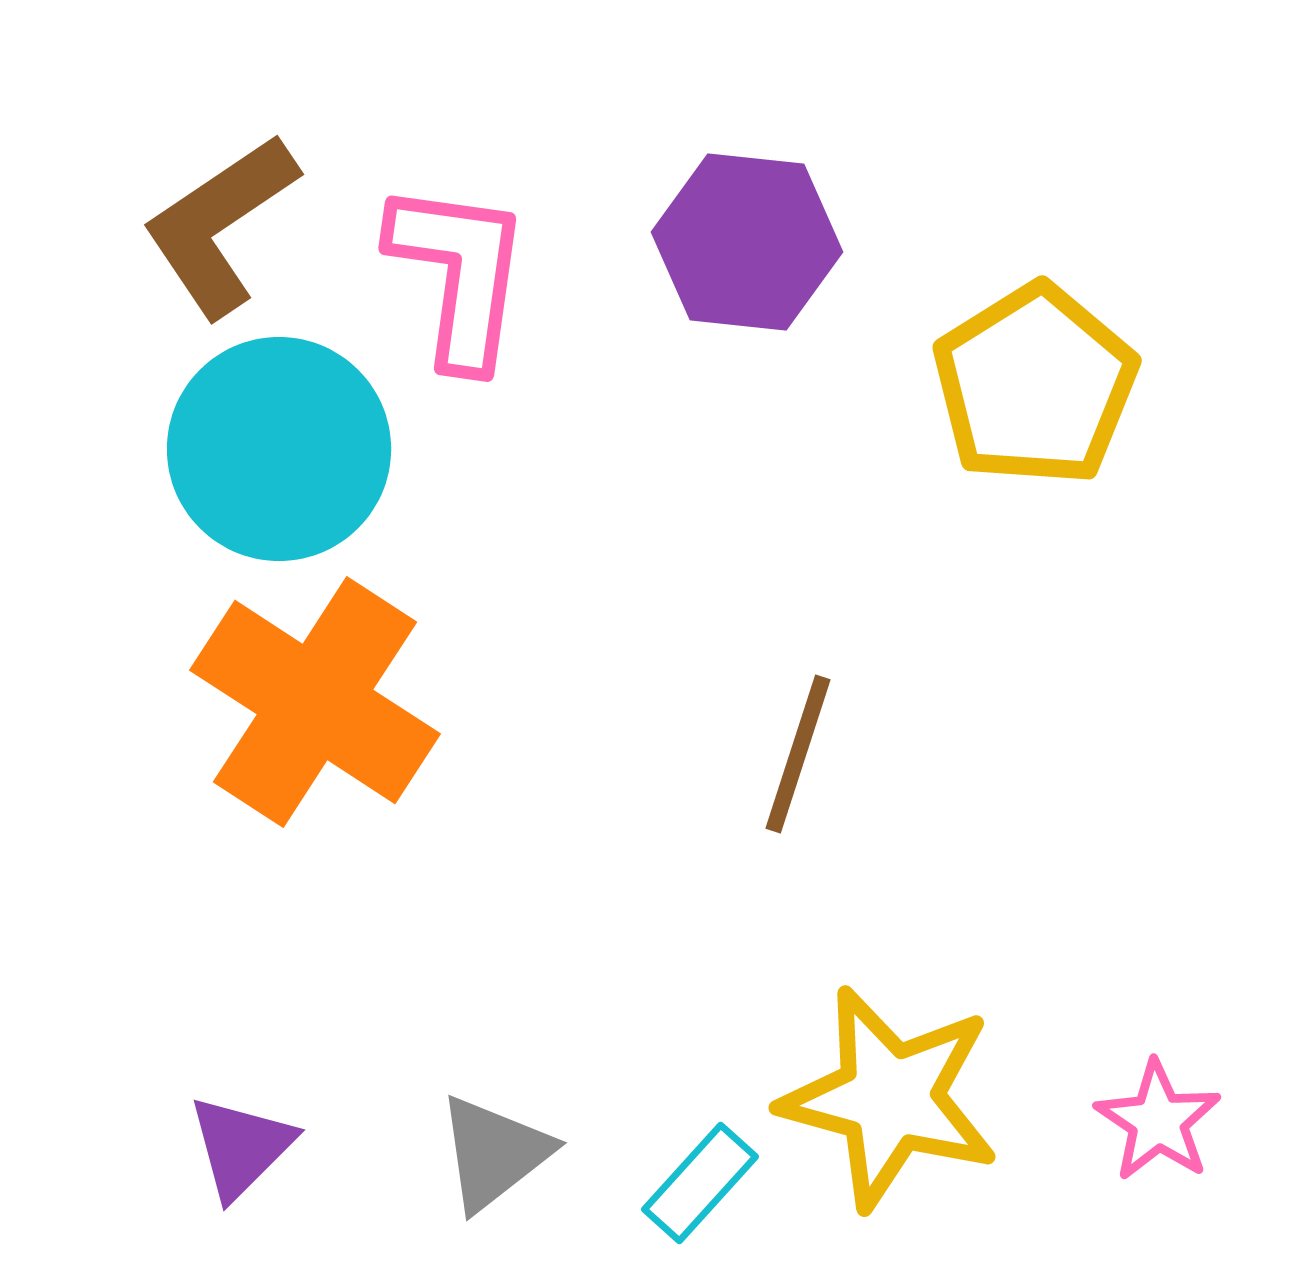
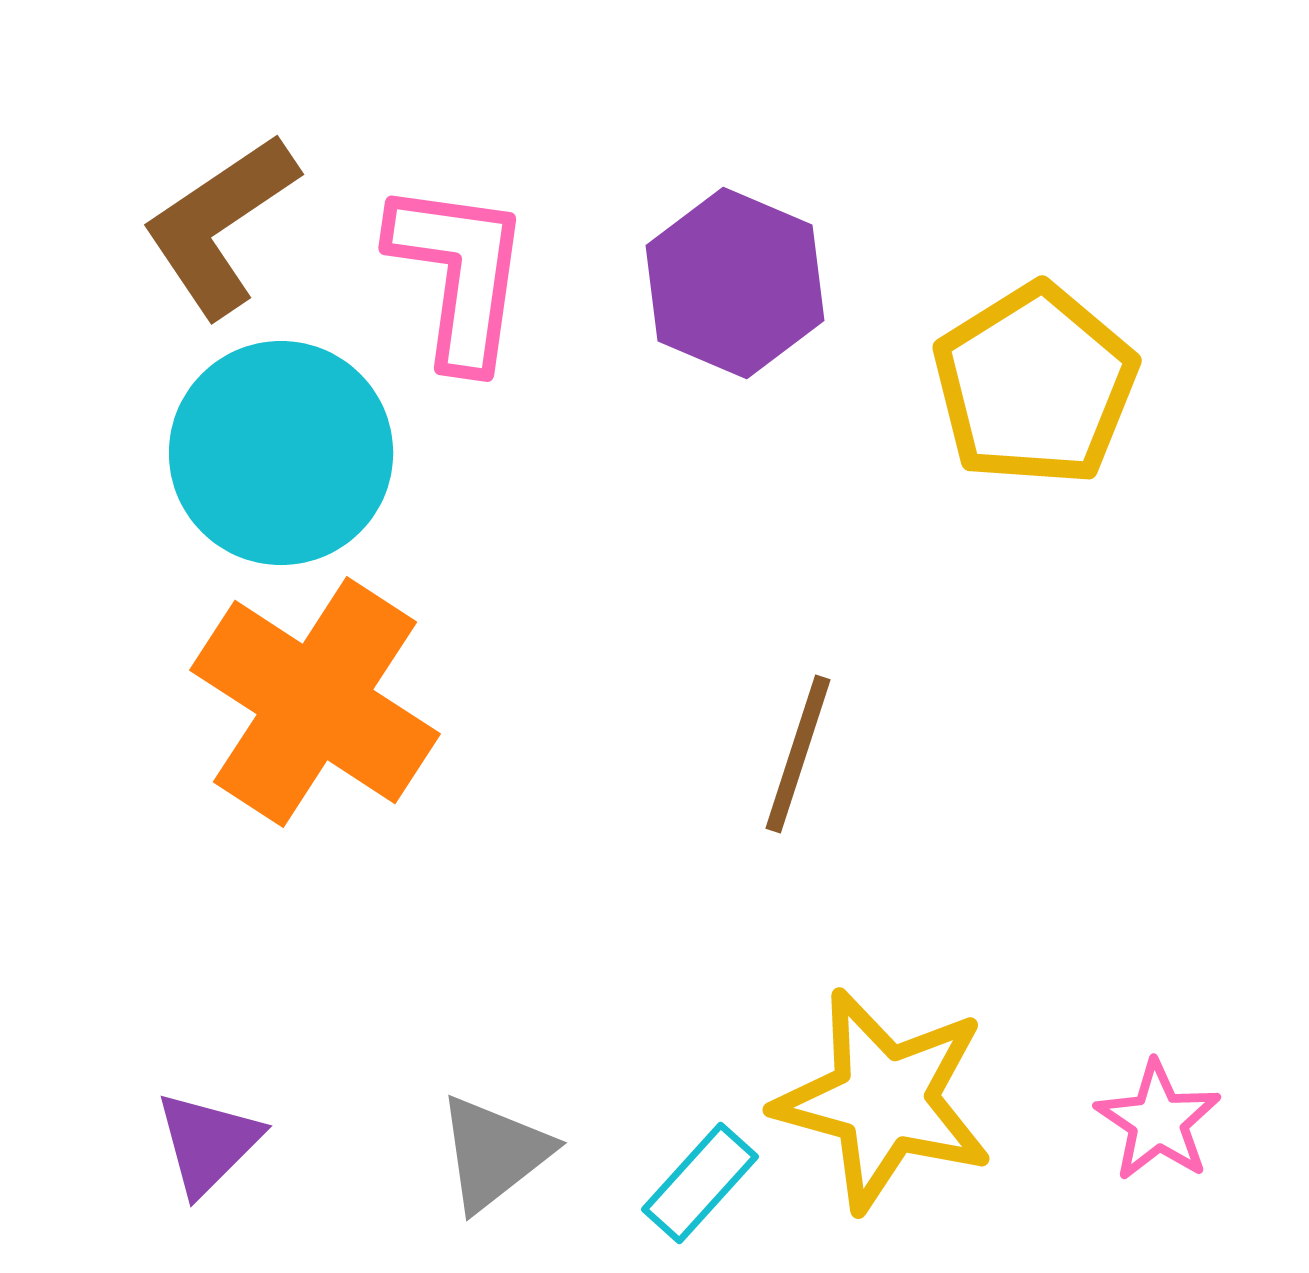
purple hexagon: moved 12 px left, 41 px down; rotated 17 degrees clockwise
cyan circle: moved 2 px right, 4 px down
yellow star: moved 6 px left, 2 px down
purple triangle: moved 33 px left, 4 px up
